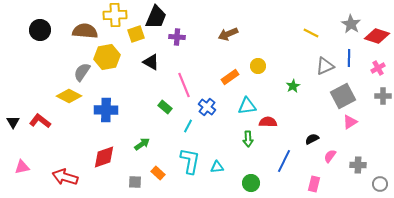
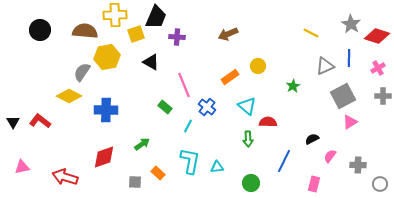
cyan triangle at (247, 106): rotated 48 degrees clockwise
